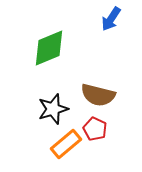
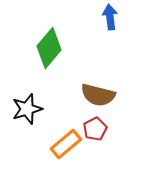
blue arrow: moved 1 px left, 2 px up; rotated 140 degrees clockwise
green diamond: rotated 27 degrees counterclockwise
black star: moved 26 px left
red pentagon: rotated 20 degrees clockwise
